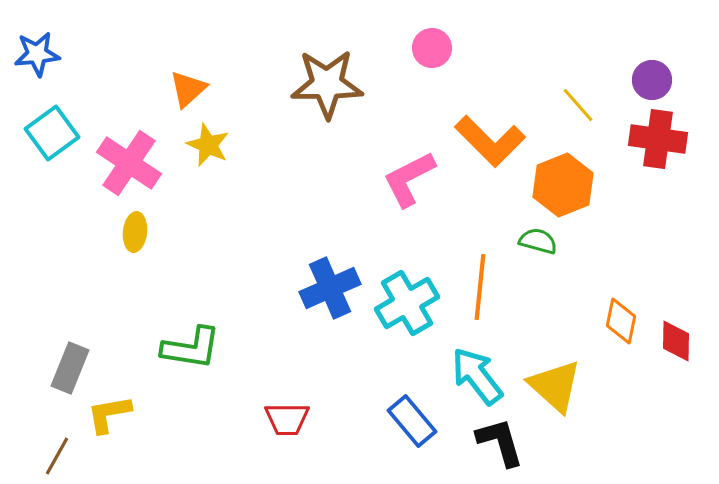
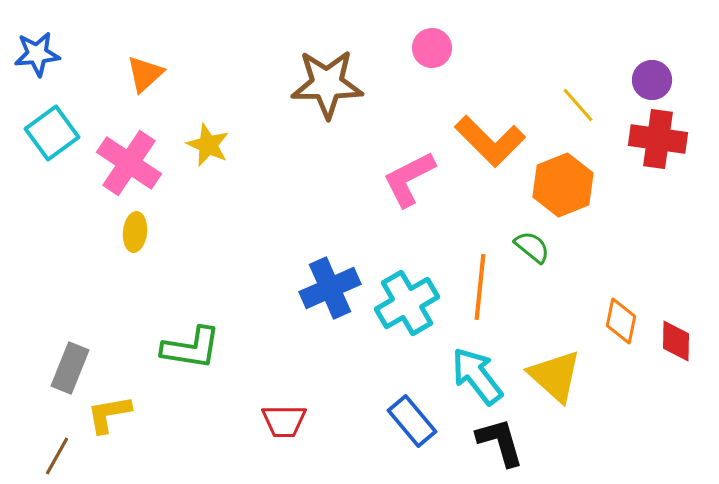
orange triangle: moved 43 px left, 15 px up
green semicircle: moved 6 px left, 6 px down; rotated 24 degrees clockwise
yellow triangle: moved 10 px up
red trapezoid: moved 3 px left, 2 px down
